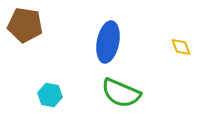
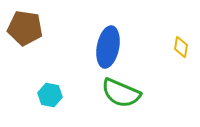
brown pentagon: moved 3 px down
blue ellipse: moved 5 px down
yellow diamond: rotated 30 degrees clockwise
